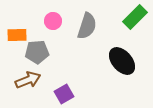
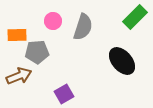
gray semicircle: moved 4 px left, 1 px down
brown arrow: moved 9 px left, 4 px up
